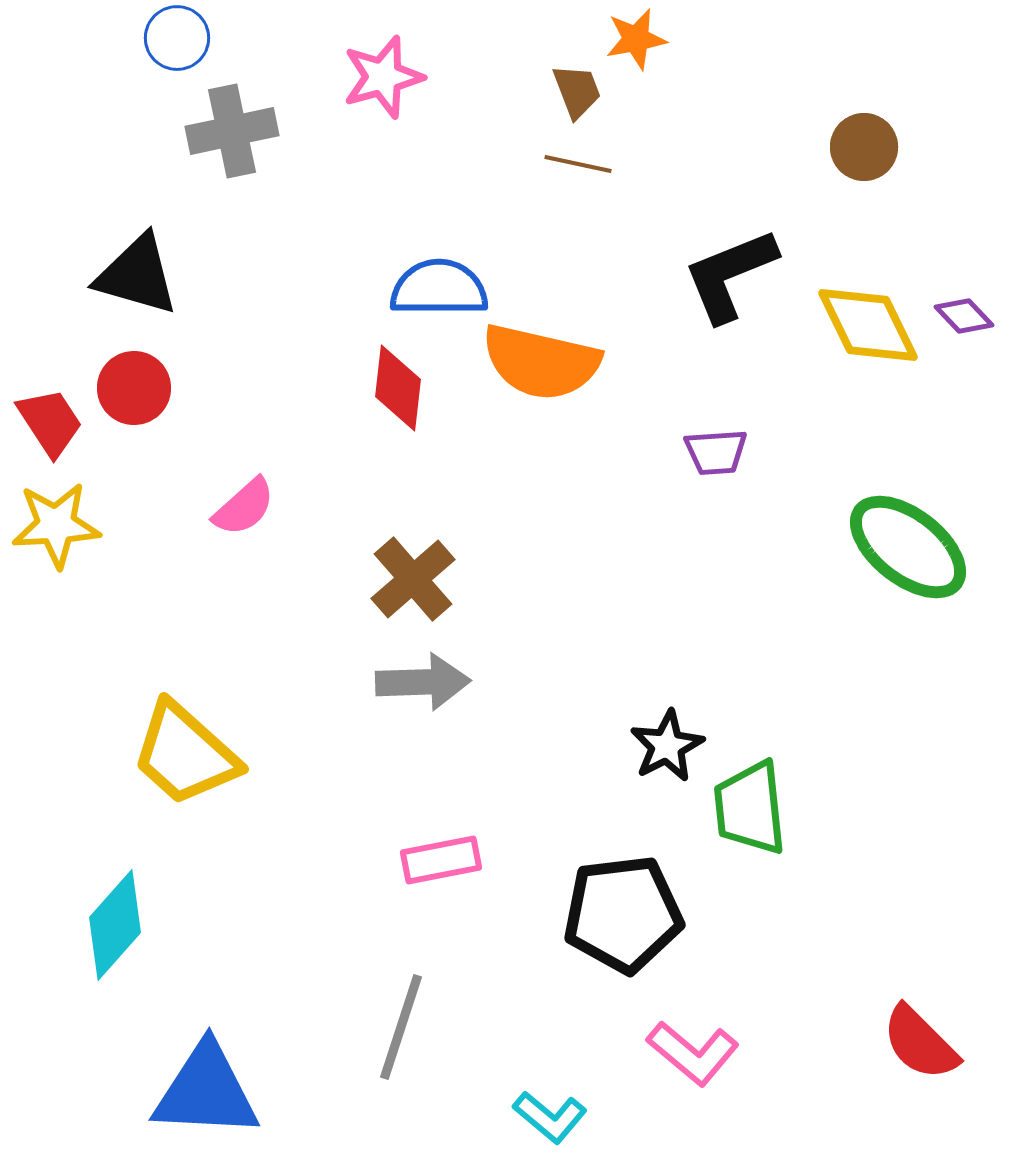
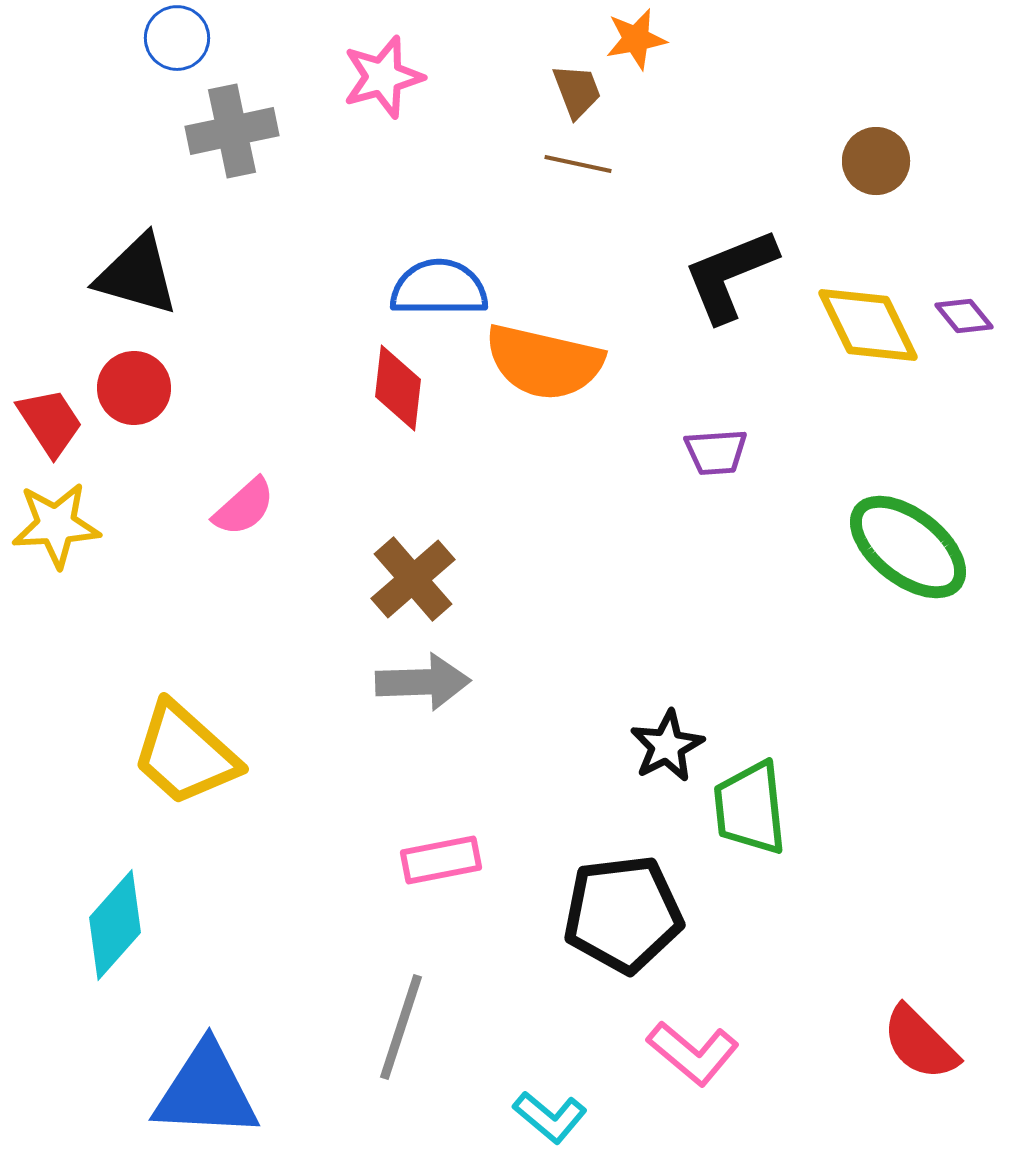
brown circle: moved 12 px right, 14 px down
purple diamond: rotated 4 degrees clockwise
orange semicircle: moved 3 px right
